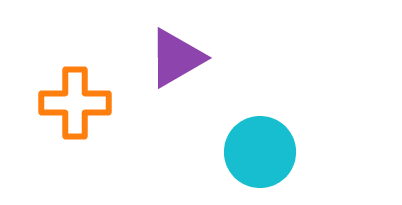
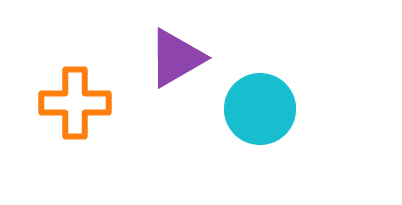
cyan circle: moved 43 px up
